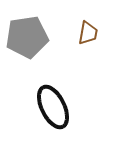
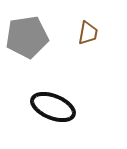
black ellipse: rotated 42 degrees counterclockwise
